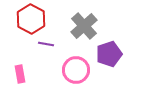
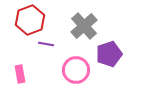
red hexagon: moved 1 px left, 1 px down; rotated 12 degrees clockwise
